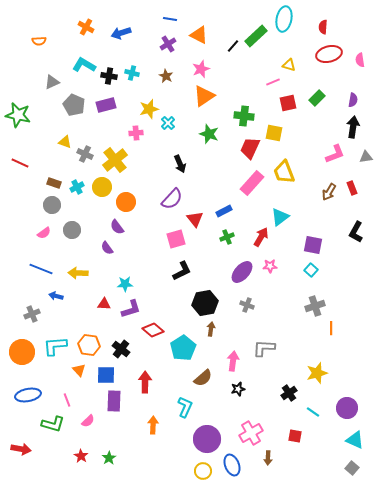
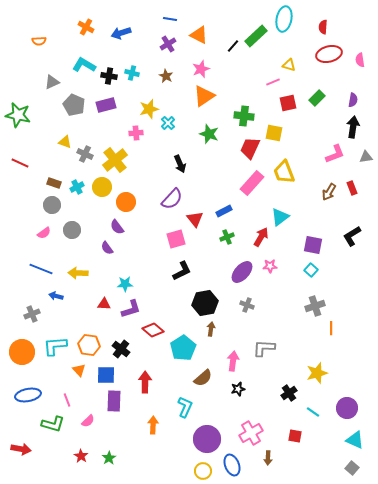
black L-shape at (356, 232): moved 4 px left, 4 px down; rotated 30 degrees clockwise
